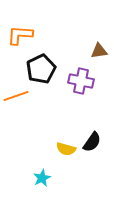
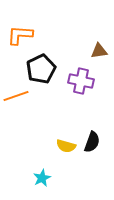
black semicircle: rotated 15 degrees counterclockwise
yellow semicircle: moved 3 px up
